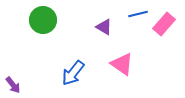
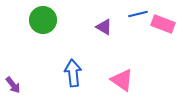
pink rectangle: moved 1 px left; rotated 70 degrees clockwise
pink triangle: moved 16 px down
blue arrow: rotated 136 degrees clockwise
